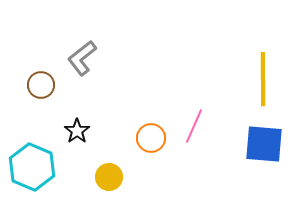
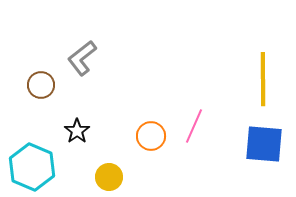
orange circle: moved 2 px up
